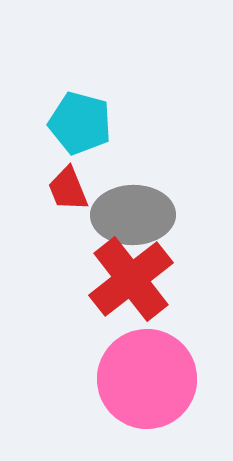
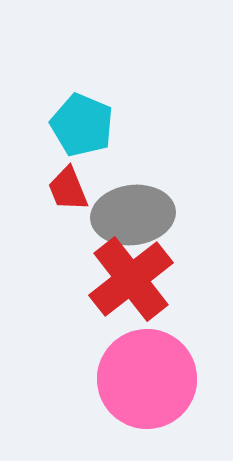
cyan pentagon: moved 2 px right, 2 px down; rotated 8 degrees clockwise
gray ellipse: rotated 6 degrees counterclockwise
